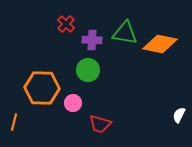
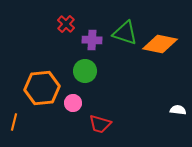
green triangle: rotated 8 degrees clockwise
green circle: moved 3 px left, 1 px down
orange hexagon: rotated 8 degrees counterclockwise
white semicircle: moved 1 px left, 5 px up; rotated 70 degrees clockwise
